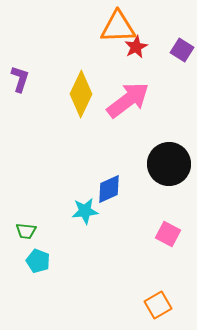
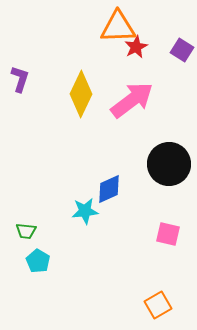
pink arrow: moved 4 px right
pink square: rotated 15 degrees counterclockwise
cyan pentagon: rotated 10 degrees clockwise
